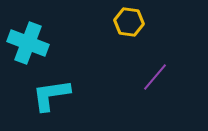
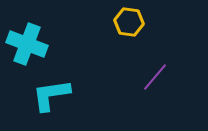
cyan cross: moved 1 px left, 1 px down
